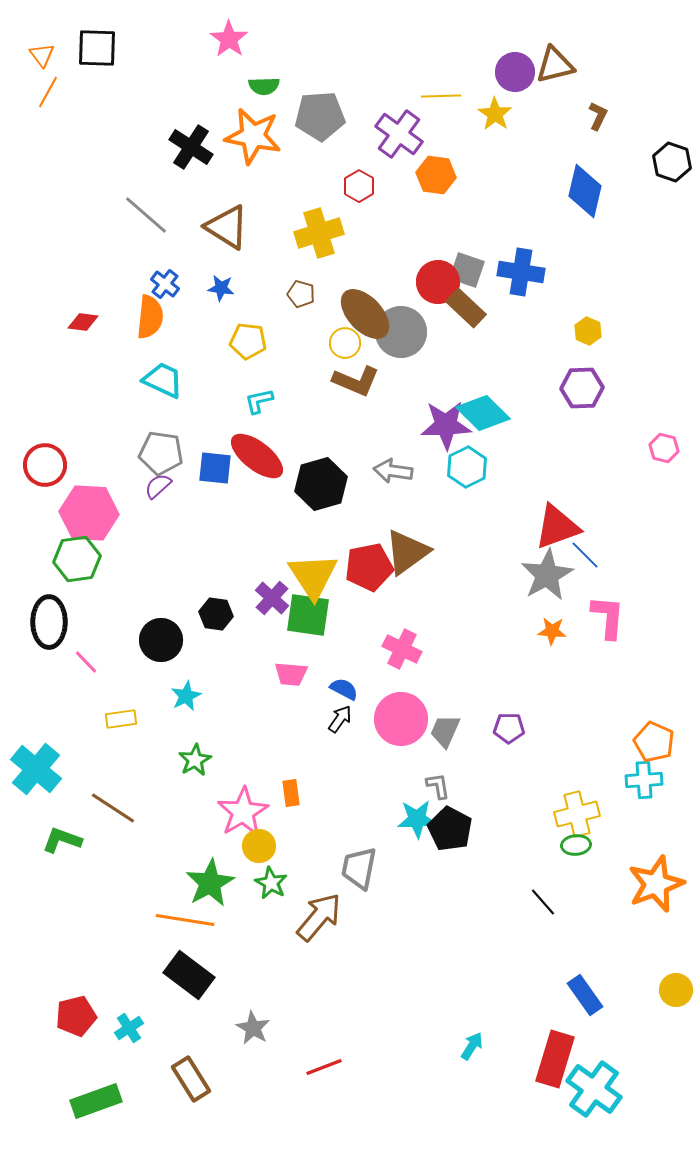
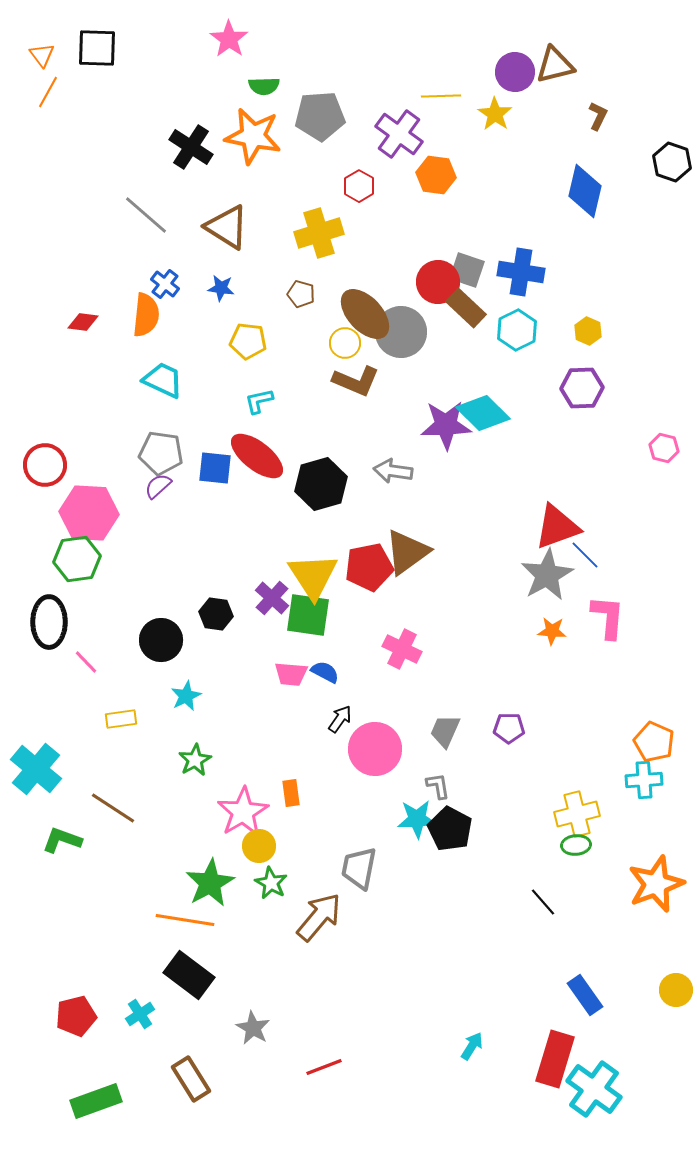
orange semicircle at (150, 317): moved 4 px left, 2 px up
cyan hexagon at (467, 467): moved 50 px right, 137 px up
blue semicircle at (344, 689): moved 19 px left, 17 px up
pink circle at (401, 719): moved 26 px left, 30 px down
cyan cross at (129, 1028): moved 11 px right, 14 px up
